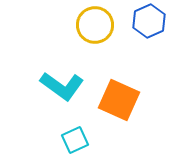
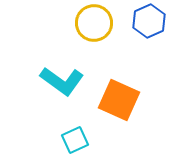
yellow circle: moved 1 px left, 2 px up
cyan L-shape: moved 5 px up
